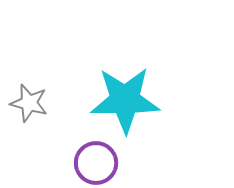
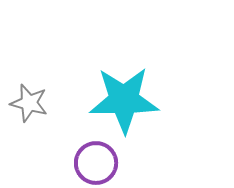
cyan star: moved 1 px left
